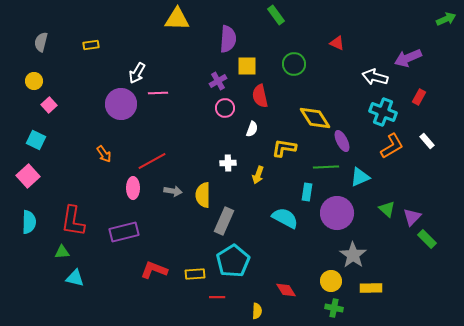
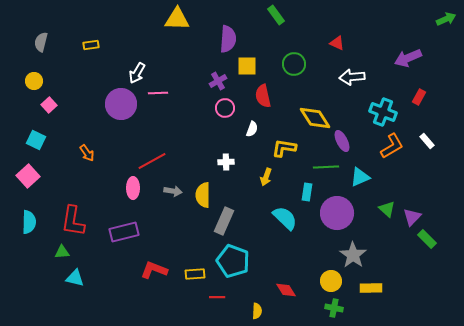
white arrow at (375, 77): moved 23 px left; rotated 20 degrees counterclockwise
red semicircle at (260, 96): moved 3 px right
orange arrow at (104, 154): moved 17 px left, 1 px up
white cross at (228, 163): moved 2 px left, 1 px up
yellow arrow at (258, 175): moved 8 px right, 2 px down
cyan semicircle at (285, 218): rotated 16 degrees clockwise
cyan pentagon at (233, 261): rotated 20 degrees counterclockwise
